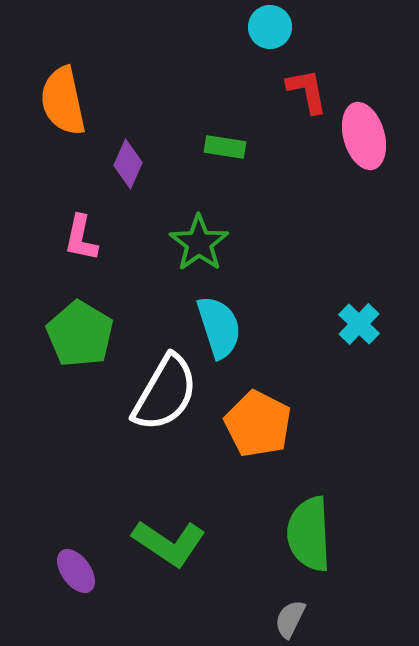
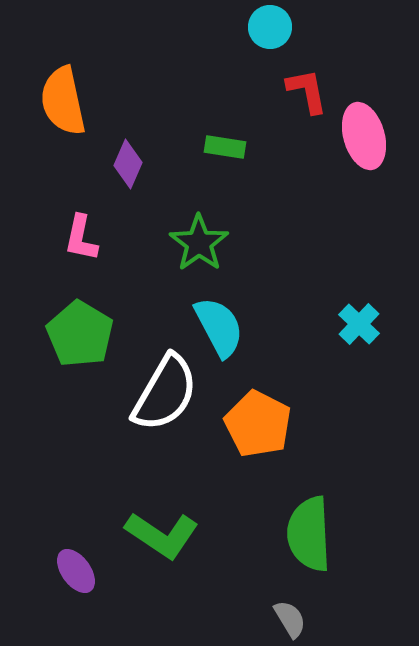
cyan semicircle: rotated 10 degrees counterclockwise
green L-shape: moved 7 px left, 8 px up
gray semicircle: rotated 123 degrees clockwise
